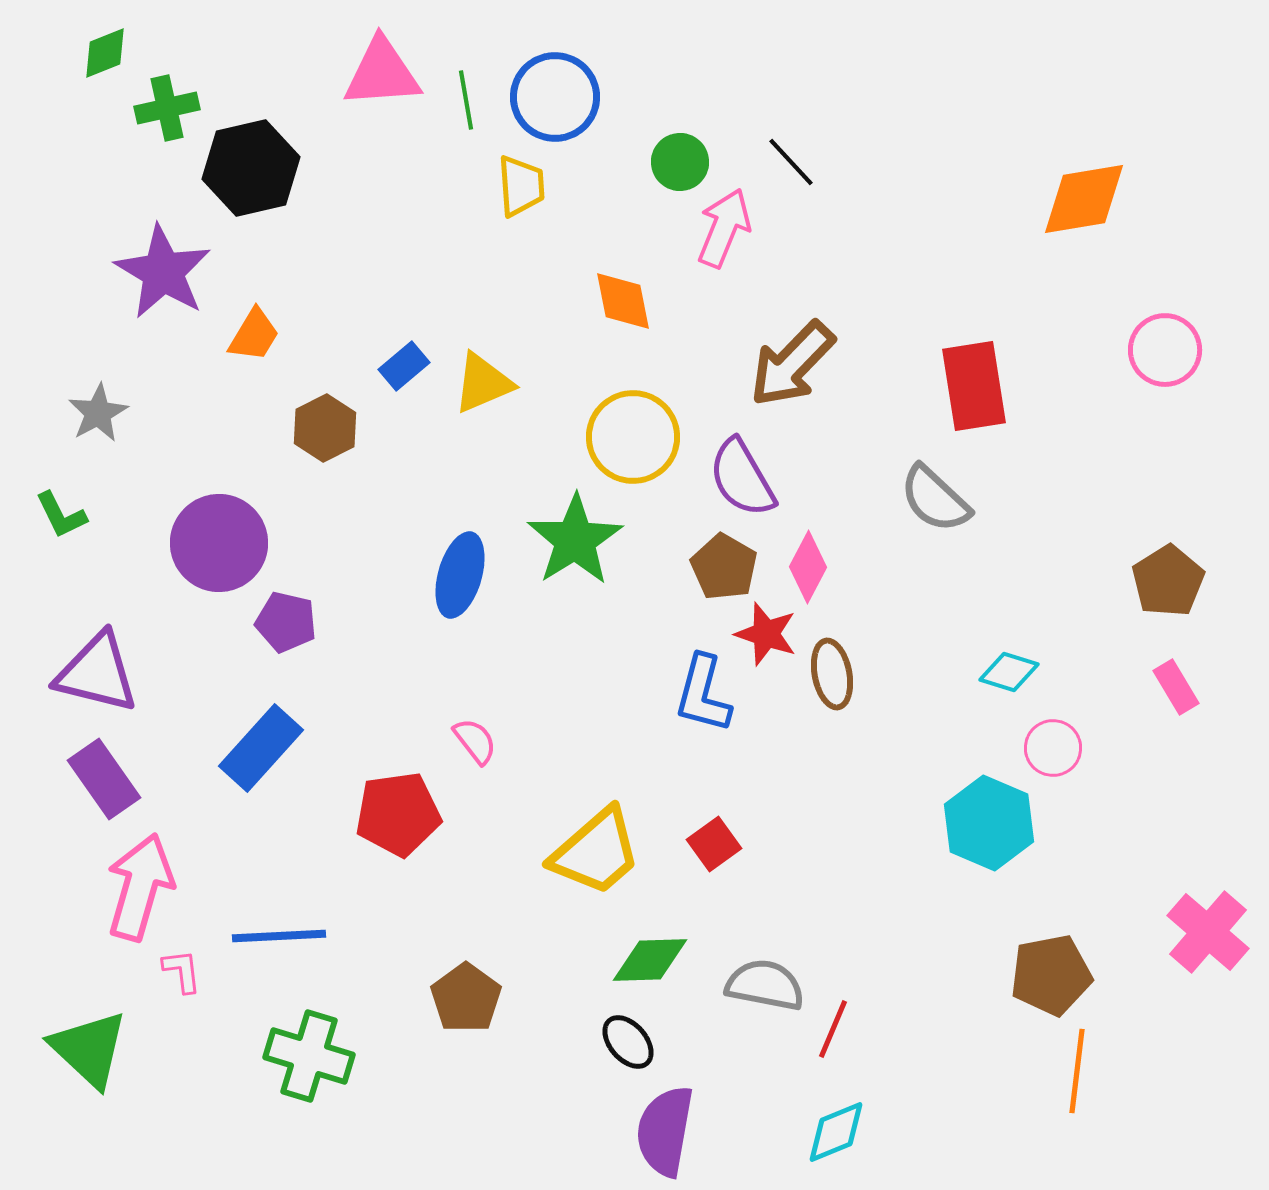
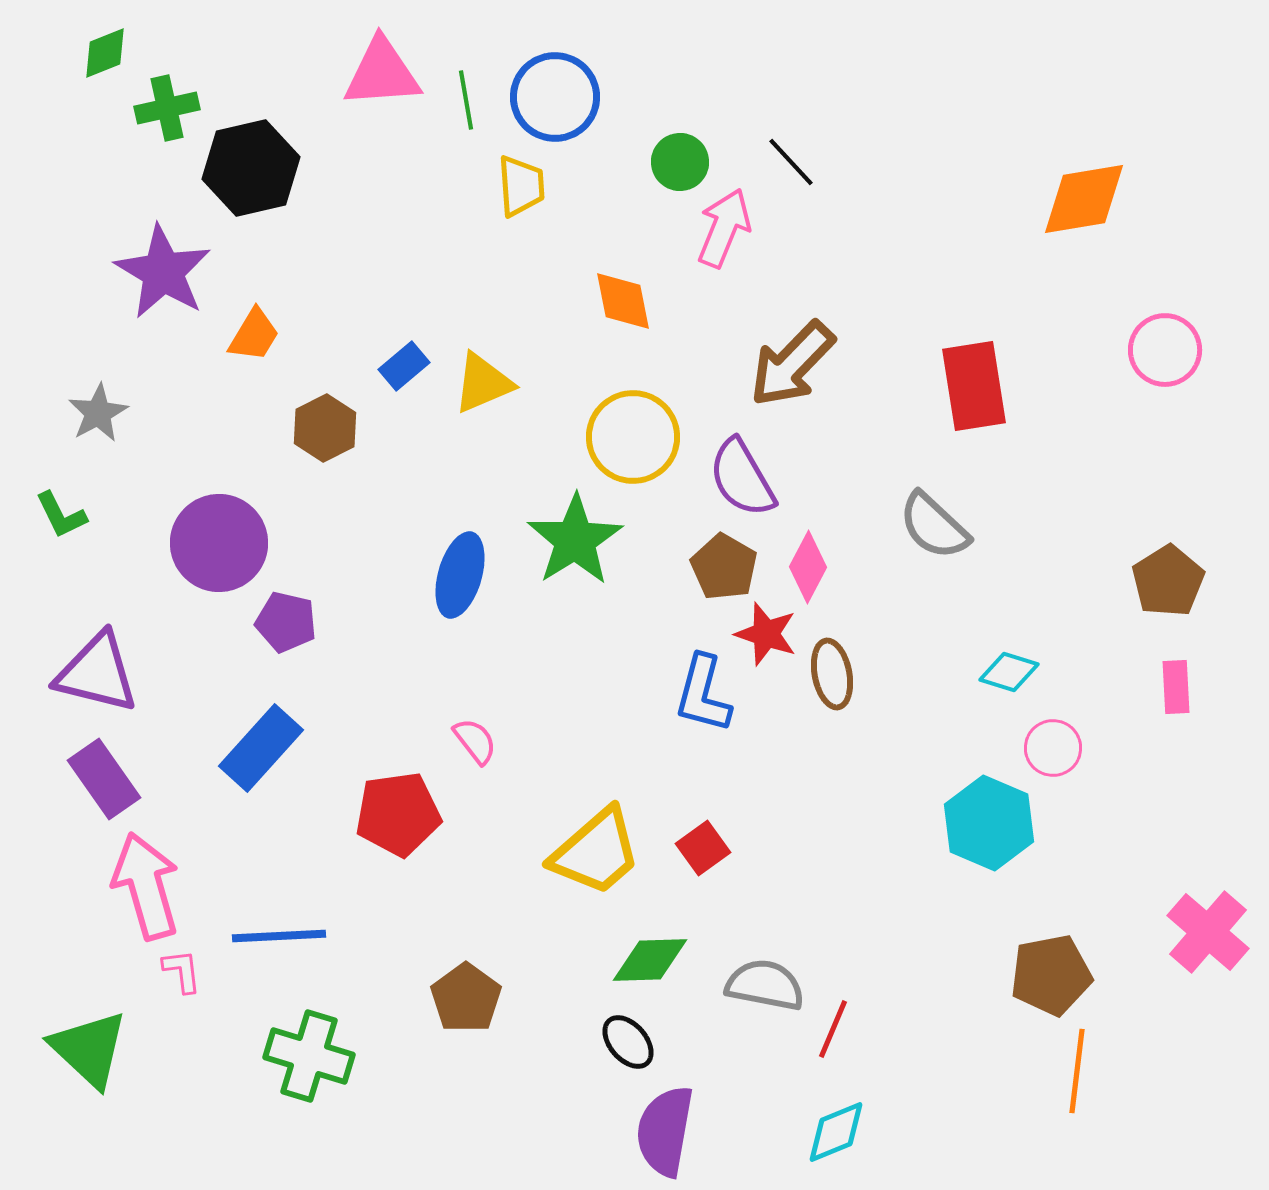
gray semicircle at (935, 499): moved 1 px left, 27 px down
pink rectangle at (1176, 687): rotated 28 degrees clockwise
red square at (714, 844): moved 11 px left, 4 px down
pink arrow at (140, 887): moved 6 px right, 1 px up; rotated 32 degrees counterclockwise
